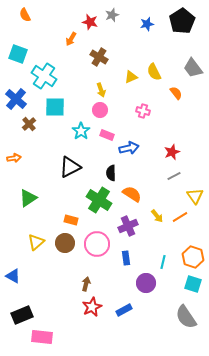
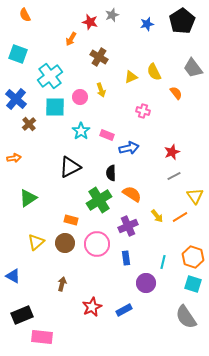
cyan cross at (44, 76): moved 6 px right; rotated 20 degrees clockwise
pink circle at (100, 110): moved 20 px left, 13 px up
green cross at (99, 200): rotated 25 degrees clockwise
brown arrow at (86, 284): moved 24 px left
